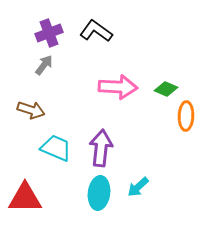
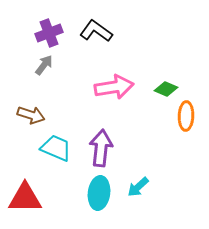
pink arrow: moved 4 px left; rotated 12 degrees counterclockwise
brown arrow: moved 5 px down
